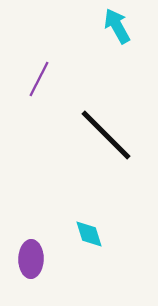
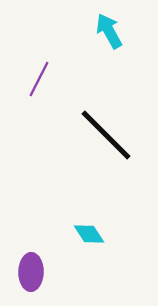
cyan arrow: moved 8 px left, 5 px down
cyan diamond: rotated 16 degrees counterclockwise
purple ellipse: moved 13 px down
